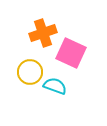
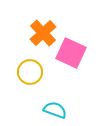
orange cross: rotated 24 degrees counterclockwise
cyan semicircle: moved 24 px down
